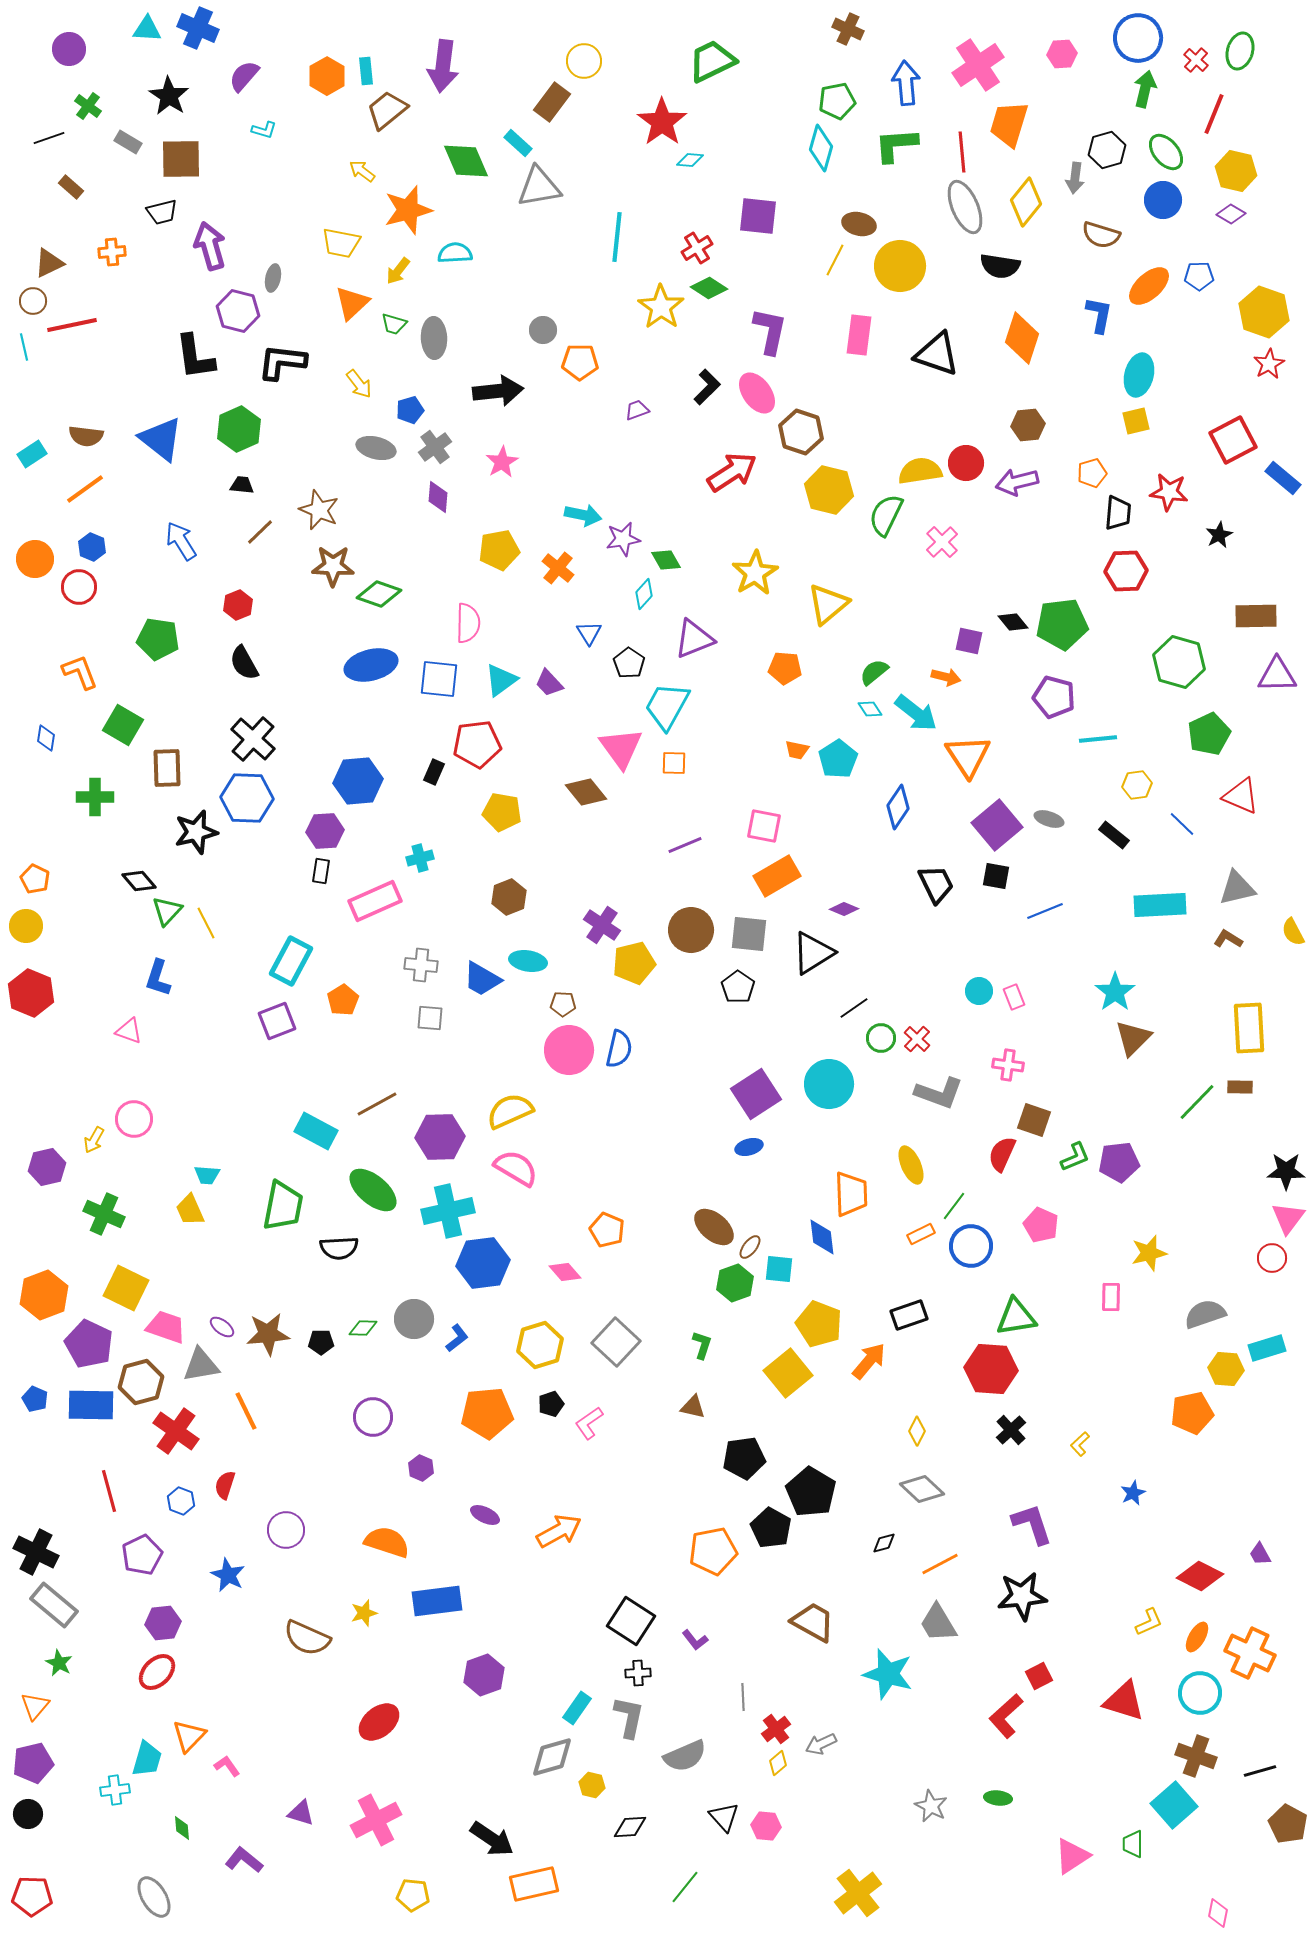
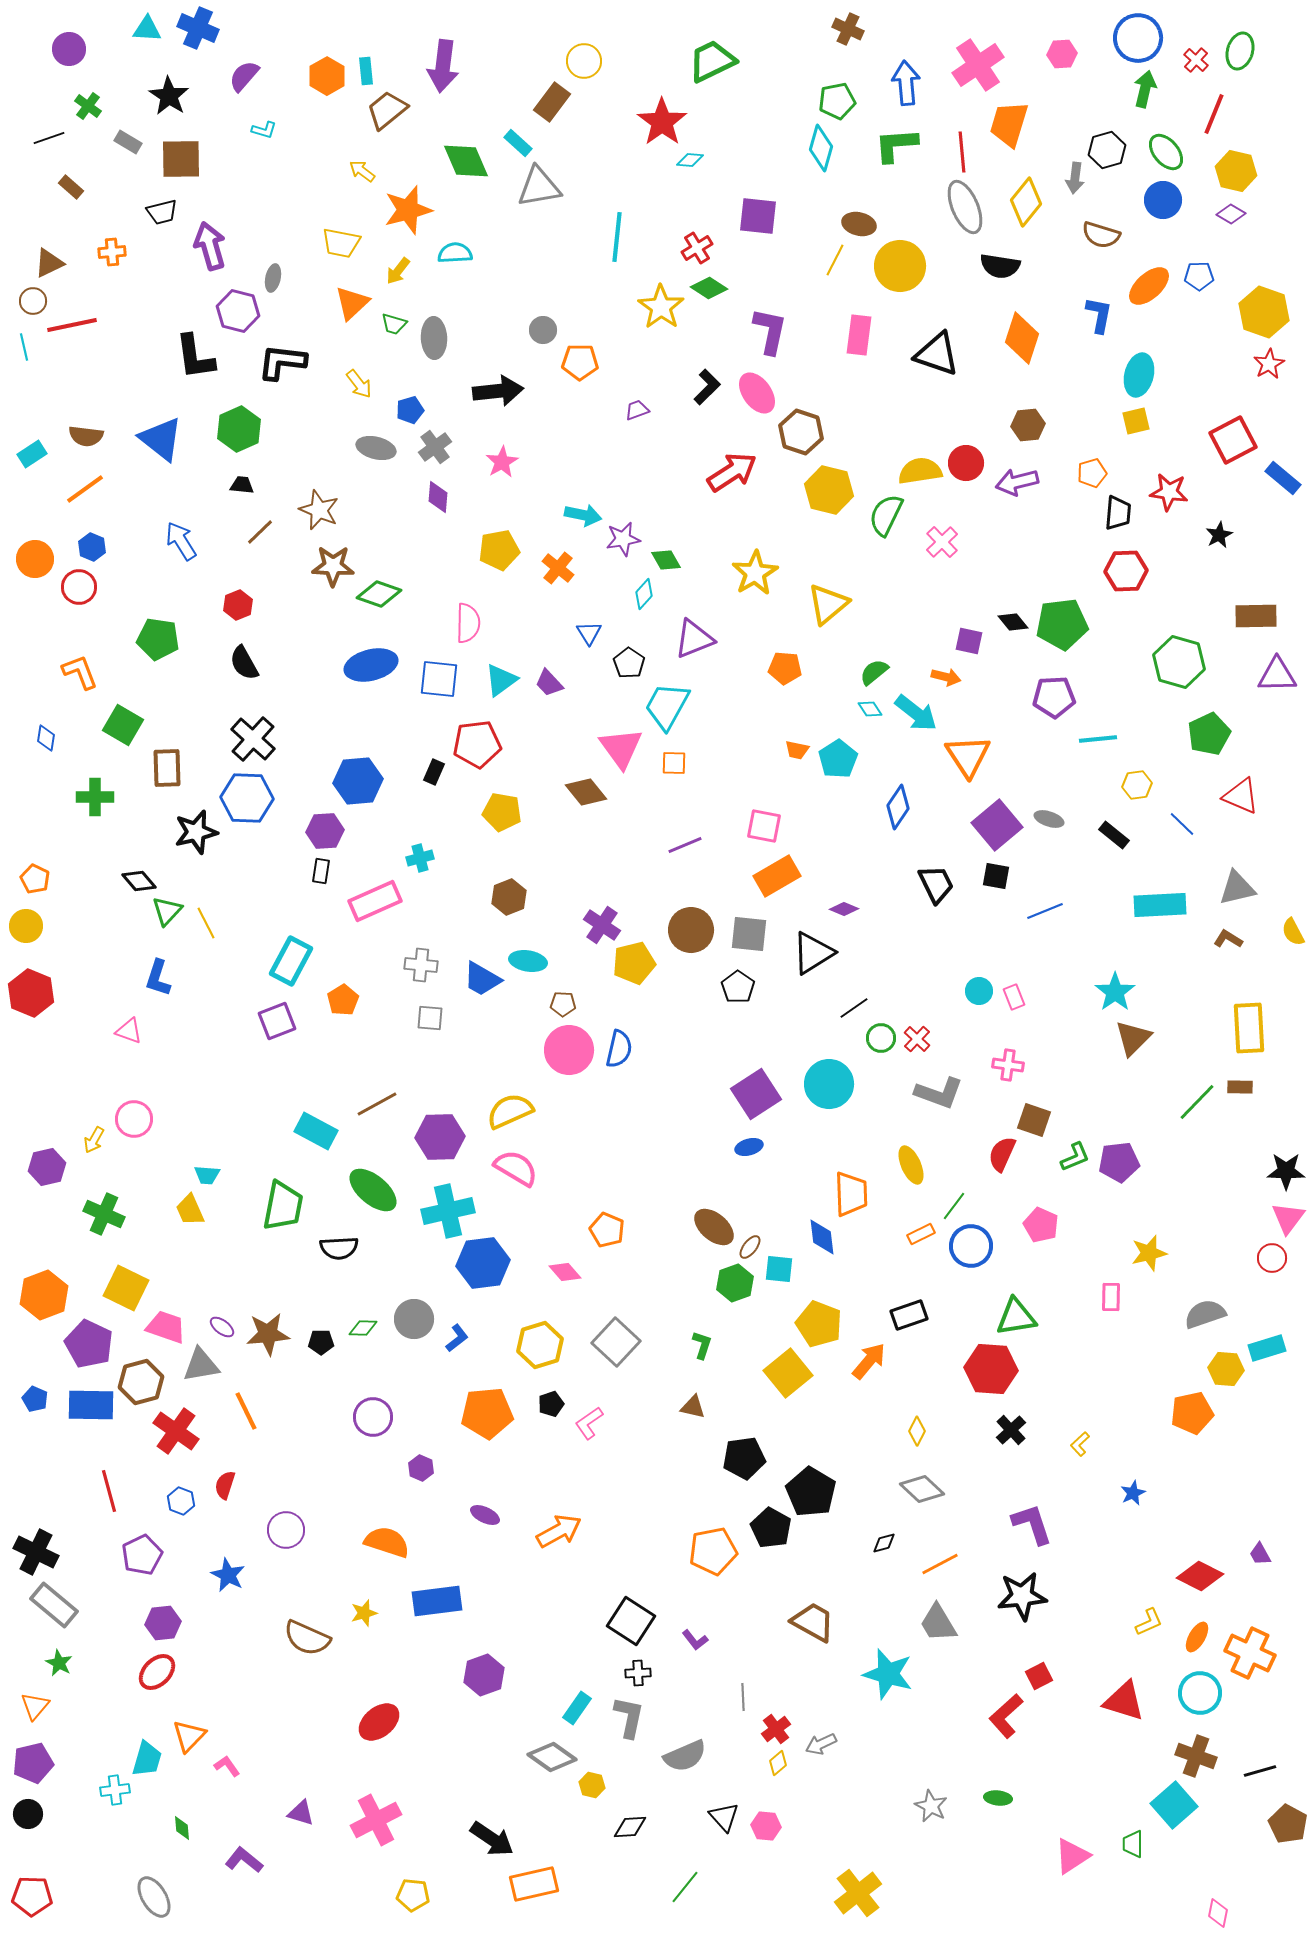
purple pentagon at (1054, 697): rotated 18 degrees counterclockwise
gray diamond at (552, 1757): rotated 51 degrees clockwise
